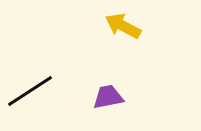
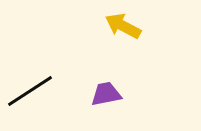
purple trapezoid: moved 2 px left, 3 px up
